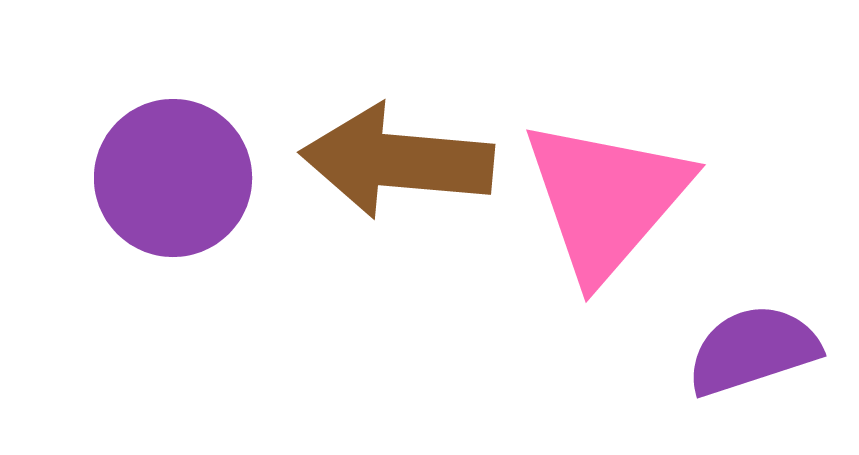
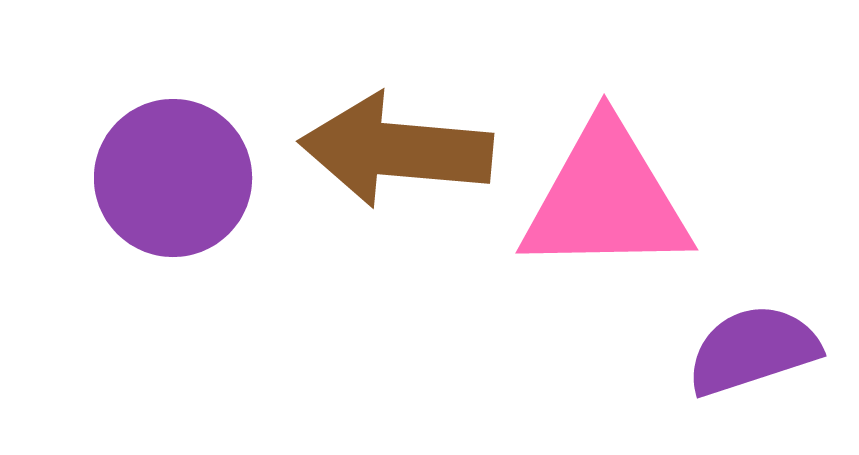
brown arrow: moved 1 px left, 11 px up
pink triangle: rotated 48 degrees clockwise
